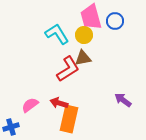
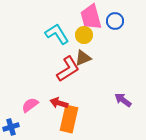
brown triangle: rotated 12 degrees counterclockwise
